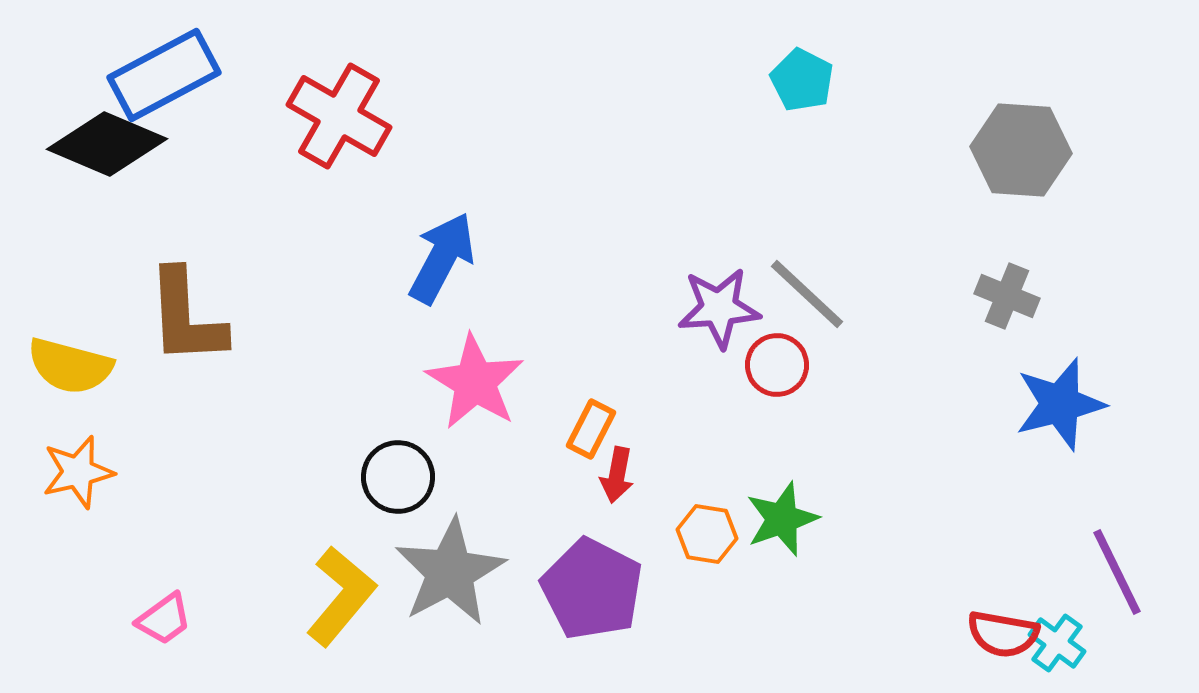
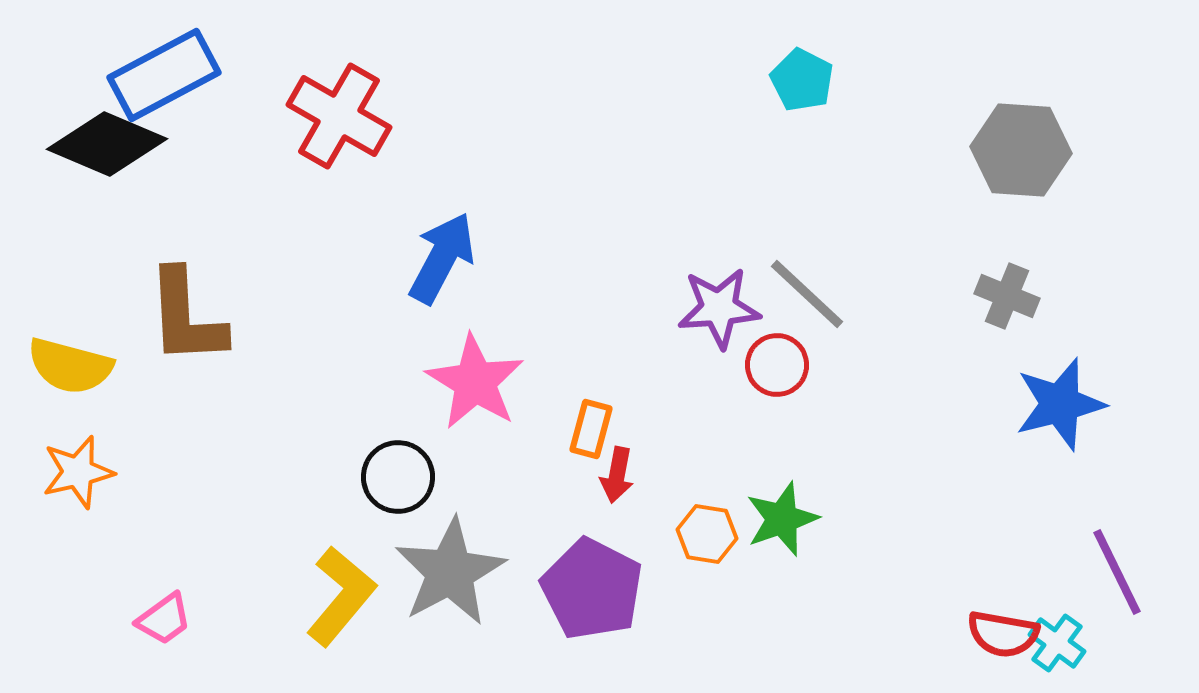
orange rectangle: rotated 12 degrees counterclockwise
